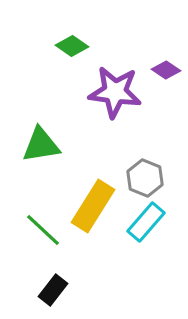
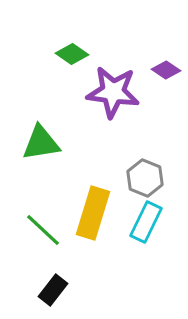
green diamond: moved 8 px down
purple star: moved 2 px left
green triangle: moved 2 px up
yellow rectangle: moved 7 px down; rotated 15 degrees counterclockwise
cyan rectangle: rotated 15 degrees counterclockwise
